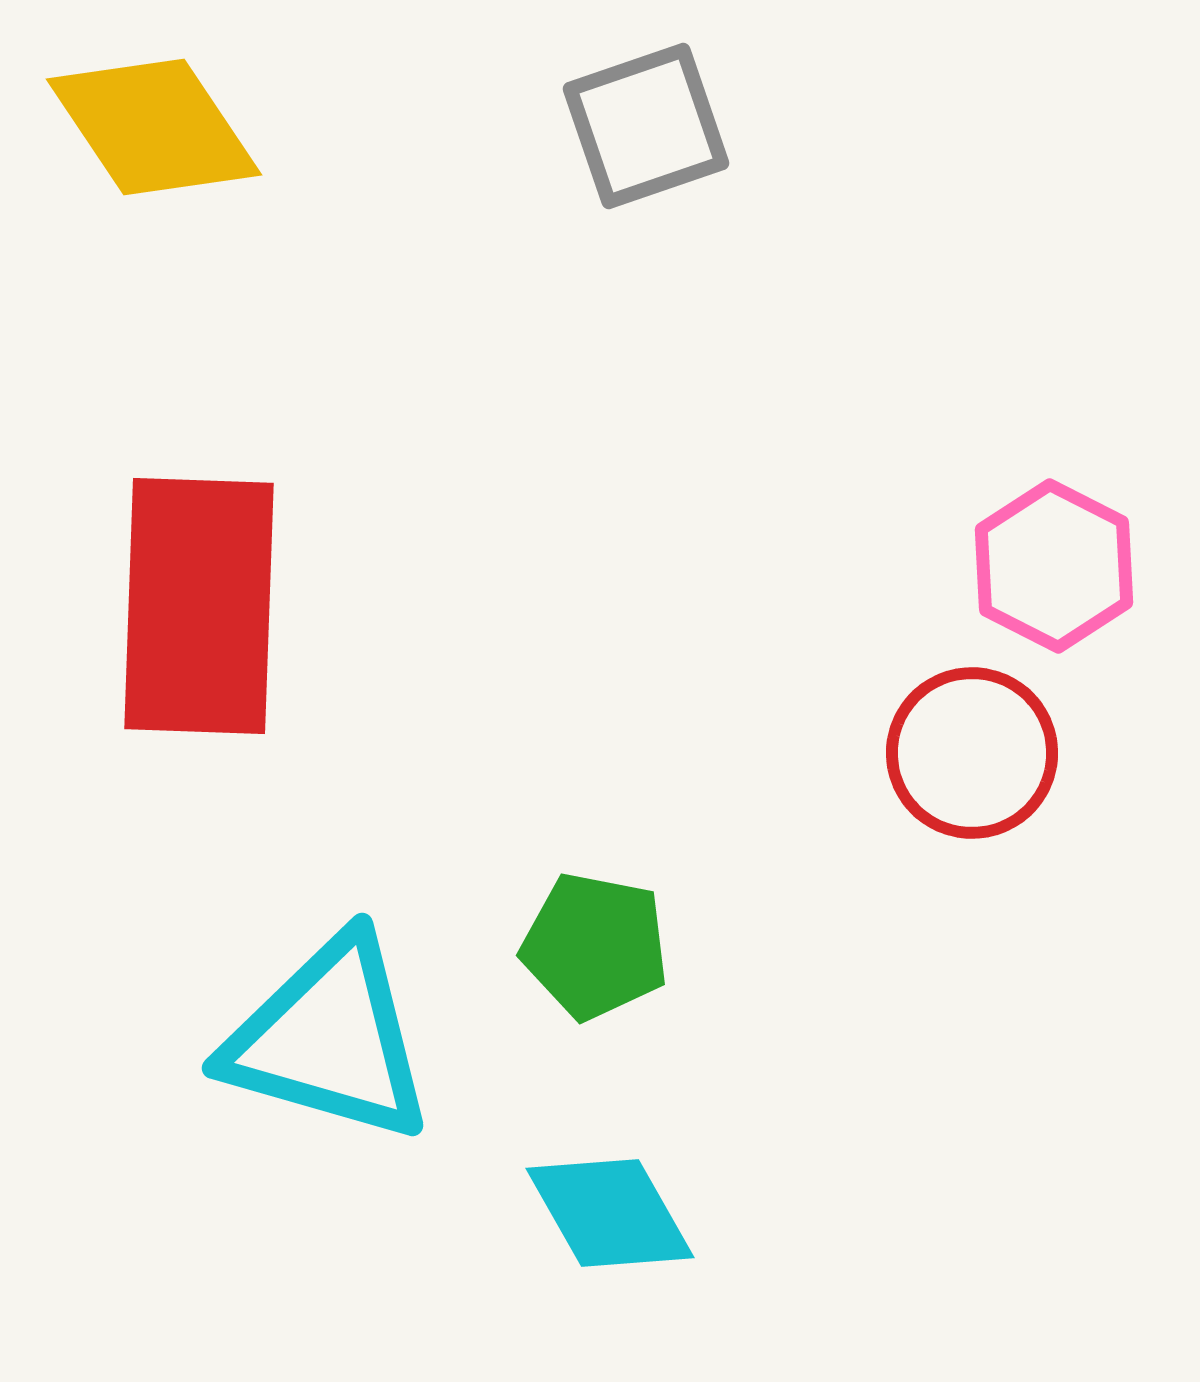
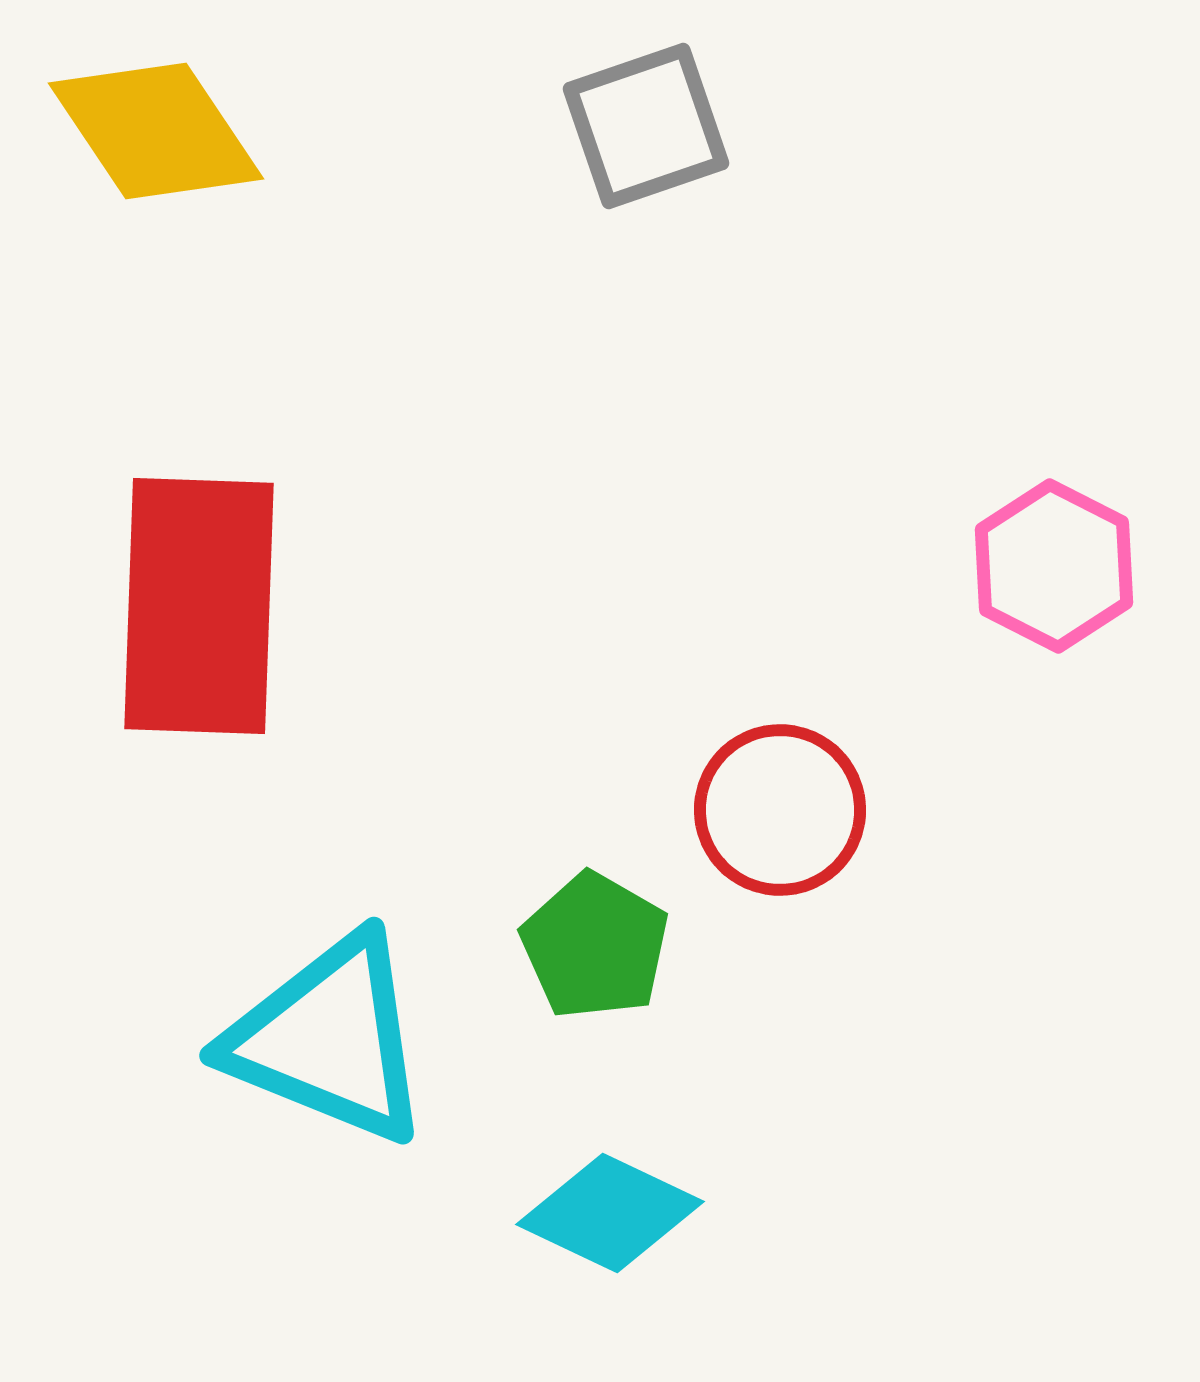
yellow diamond: moved 2 px right, 4 px down
red circle: moved 192 px left, 57 px down
green pentagon: rotated 19 degrees clockwise
cyan triangle: rotated 6 degrees clockwise
cyan diamond: rotated 35 degrees counterclockwise
